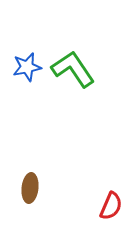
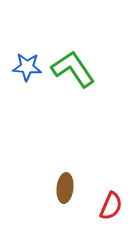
blue star: rotated 16 degrees clockwise
brown ellipse: moved 35 px right
